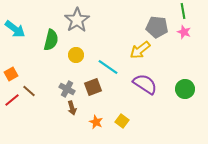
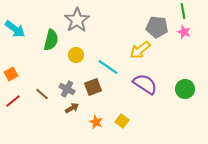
brown line: moved 13 px right, 3 px down
red line: moved 1 px right, 1 px down
brown arrow: rotated 104 degrees counterclockwise
